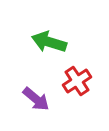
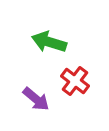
red cross: moved 2 px left; rotated 20 degrees counterclockwise
